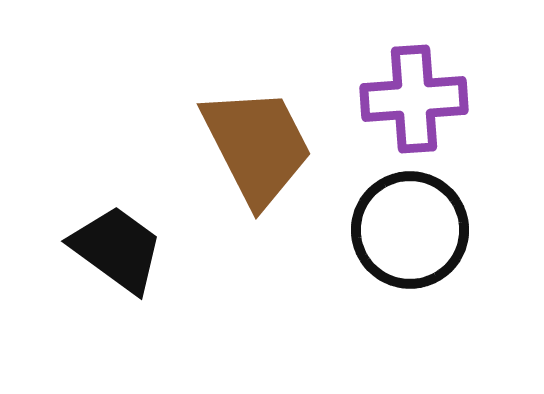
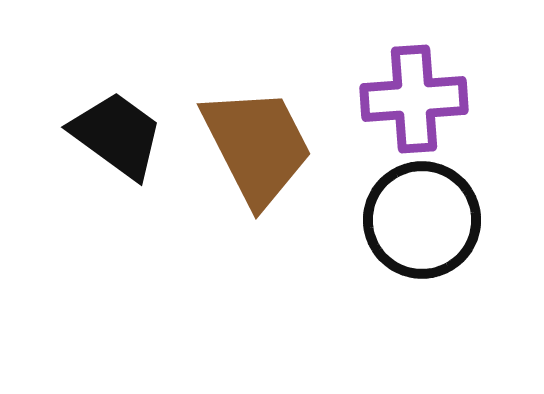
black circle: moved 12 px right, 10 px up
black trapezoid: moved 114 px up
